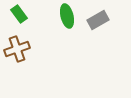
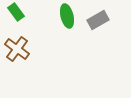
green rectangle: moved 3 px left, 2 px up
brown cross: rotated 35 degrees counterclockwise
